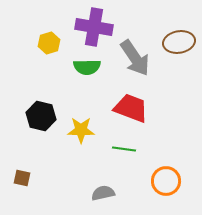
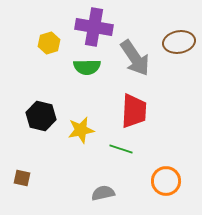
red trapezoid: moved 3 px right, 3 px down; rotated 72 degrees clockwise
yellow star: rotated 12 degrees counterclockwise
green line: moved 3 px left; rotated 10 degrees clockwise
